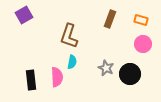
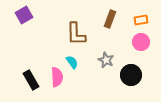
orange rectangle: rotated 24 degrees counterclockwise
brown L-shape: moved 7 px right, 2 px up; rotated 20 degrees counterclockwise
pink circle: moved 2 px left, 2 px up
cyan semicircle: rotated 48 degrees counterclockwise
gray star: moved 8 px up
black circle: moved 1 px right, 1 px down
black rectangle: rotated 24 degrees counterclockwise
